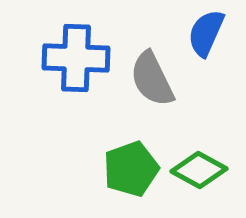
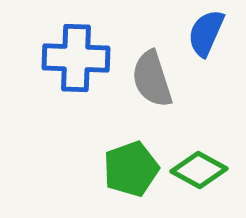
gray semicircle: rotated 8 degrees clockwise
